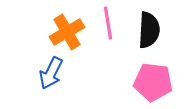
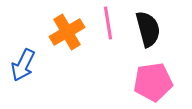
black semicircle: moved 1 px left, 1 px up; rotated 18 degrees counterclockwise
blue arrow: moved 28 px left, 8 px up
pink pentagon: rotated 15 degrees counterclockwise
